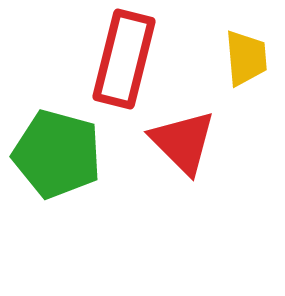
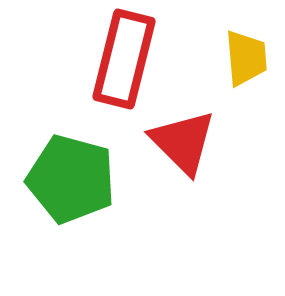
green pentagon: moved 14 px right, 25 px down
